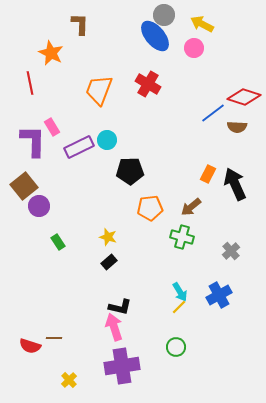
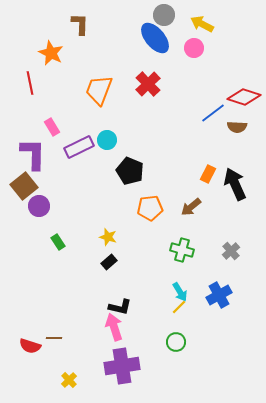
blue ellipse: moved 2 px down
red cross: rotated 15 degrees clockwise
purple L-shape: moved 13 px down
black pentagon: rotated 24 degrees clockwise
green cross: moved 13 px down
green circle: moved 5 px up
